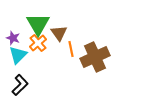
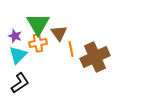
purple star: moved 2 px right, 2 px up
orange cross: rotated 30 degrees clockwise
black L-shape: moved 2 px up; rotated 10 degrees clockwise
